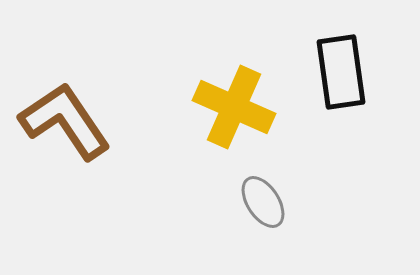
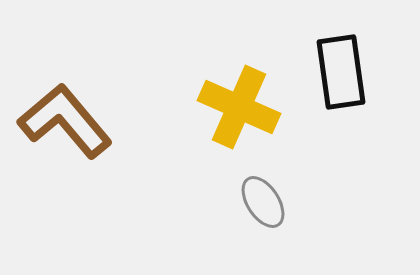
yellow cross: moved 5 px right
brown L-shape: rotated 6 degrees counterclockwise
